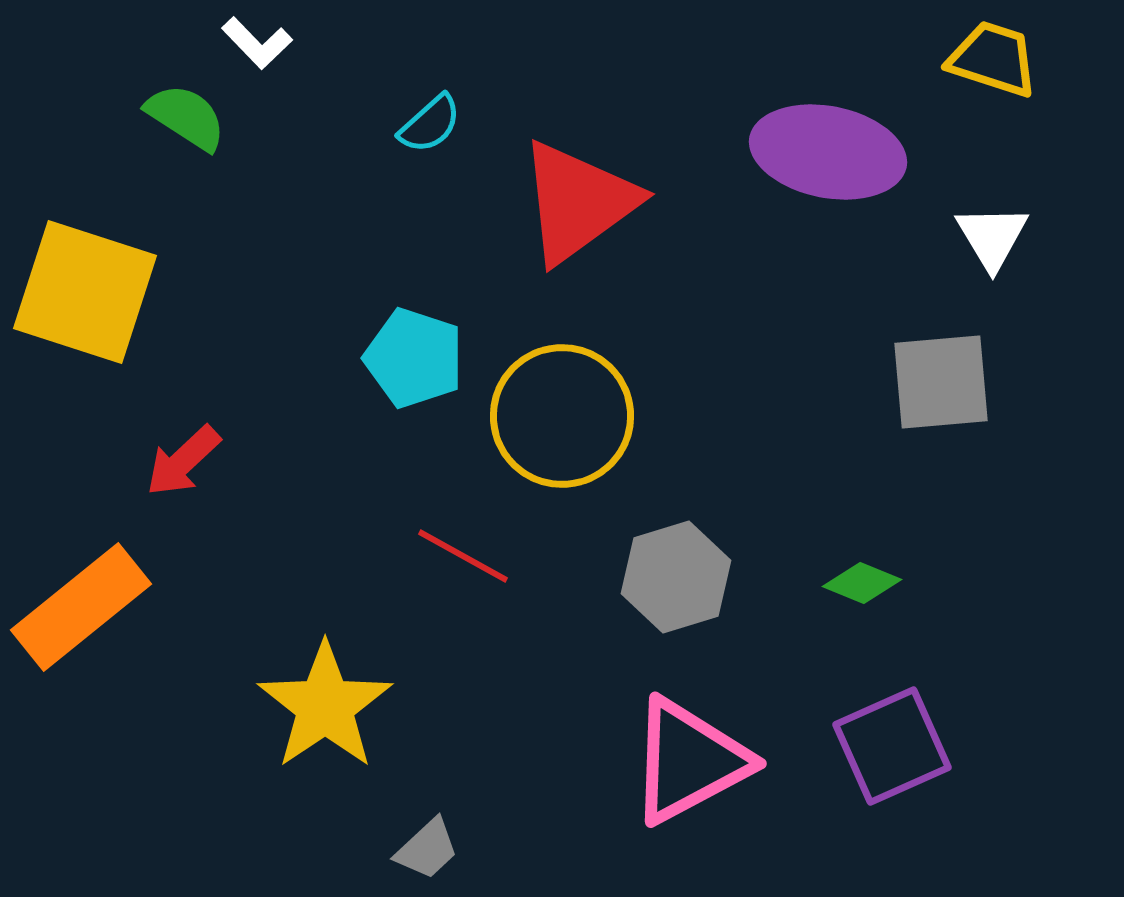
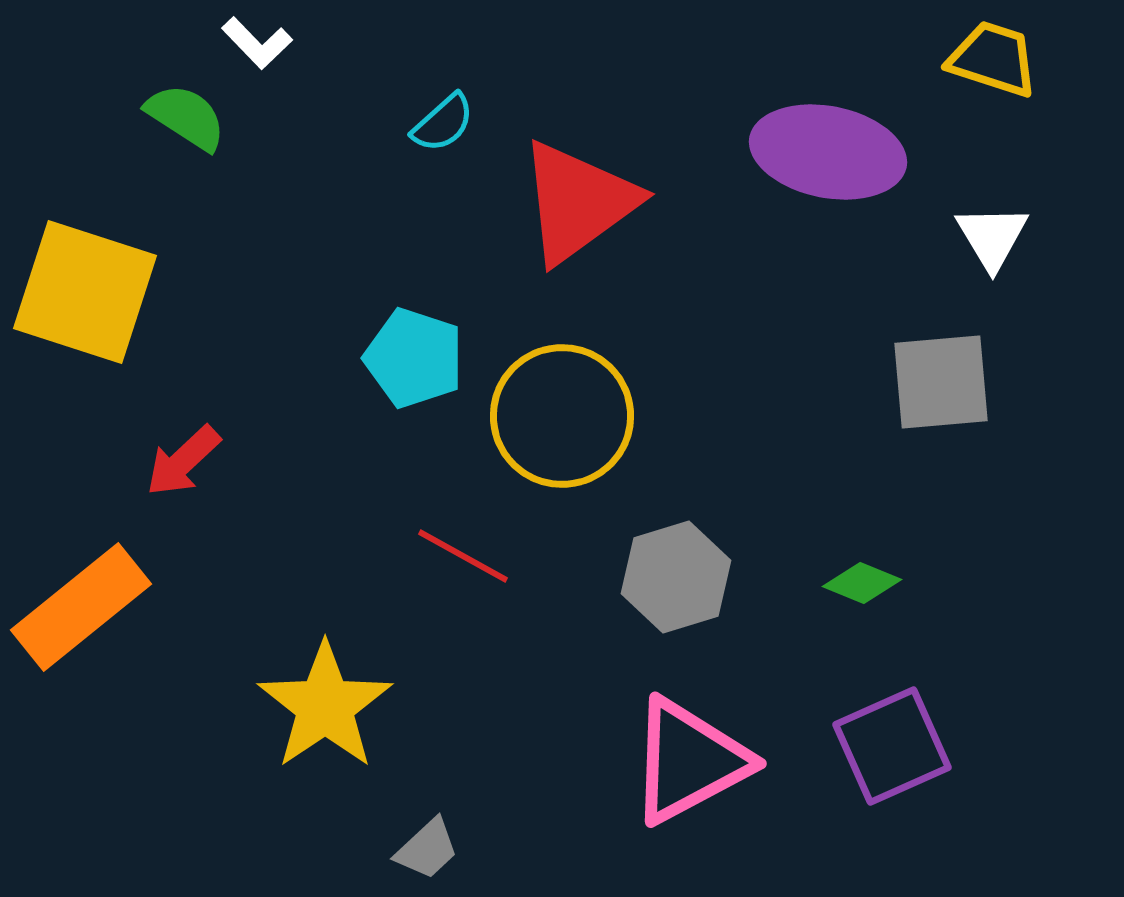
cyan semicircle: moved 13 px right, 1 px up
